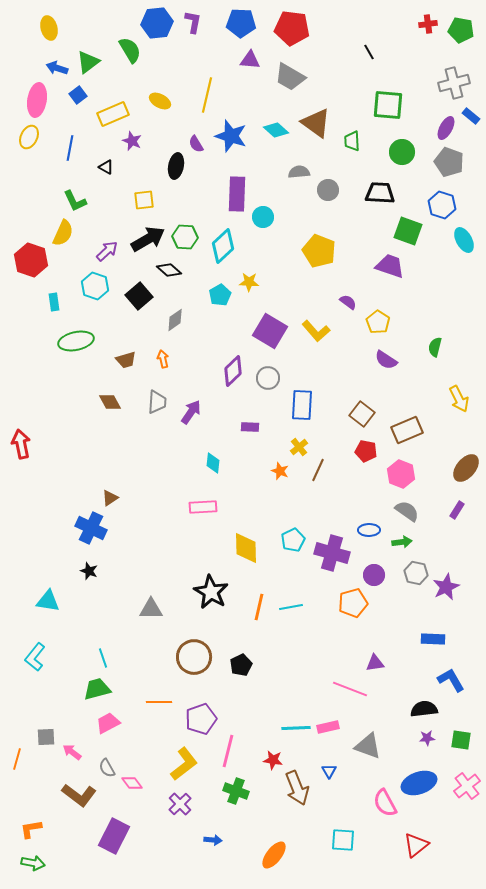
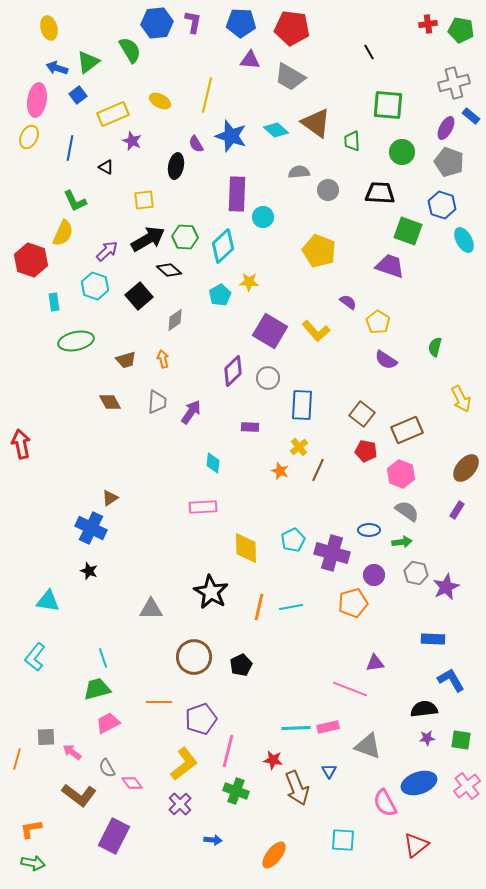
yellow arrow at (459, 399): moved 2 px right
